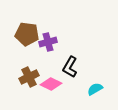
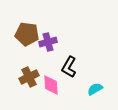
black L-shape: moved 1 px left
pink diamond: moved 1 px down; rotated 60 degrees clockwise
